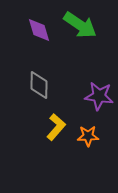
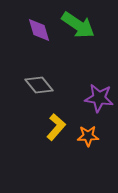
green arrow: moved 2 px left
gray diamond: rotated 40 degrees counterclockwise
purple star: moved 2 px down
